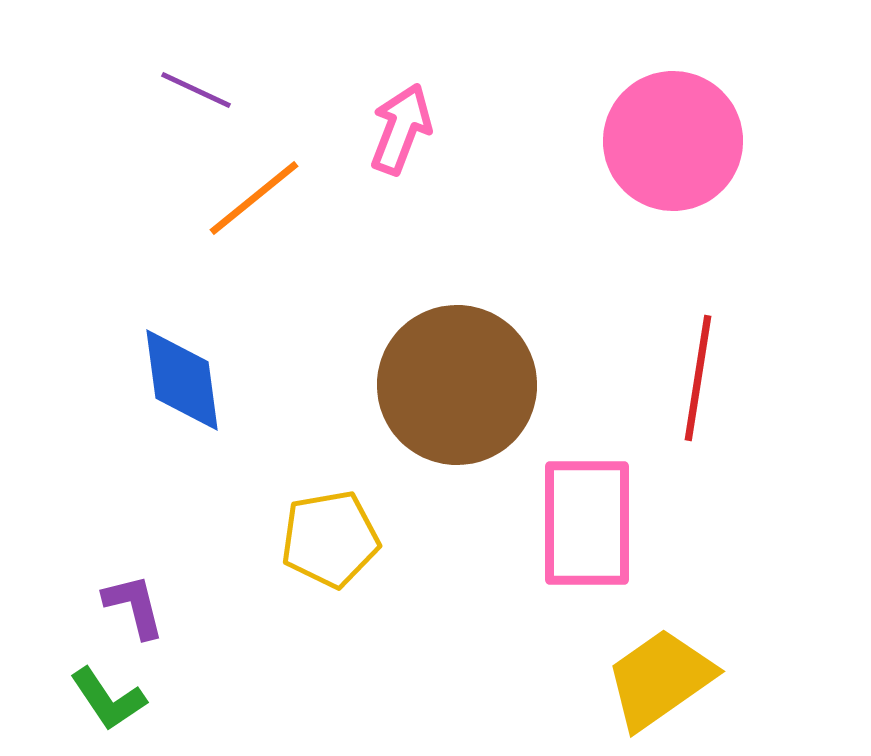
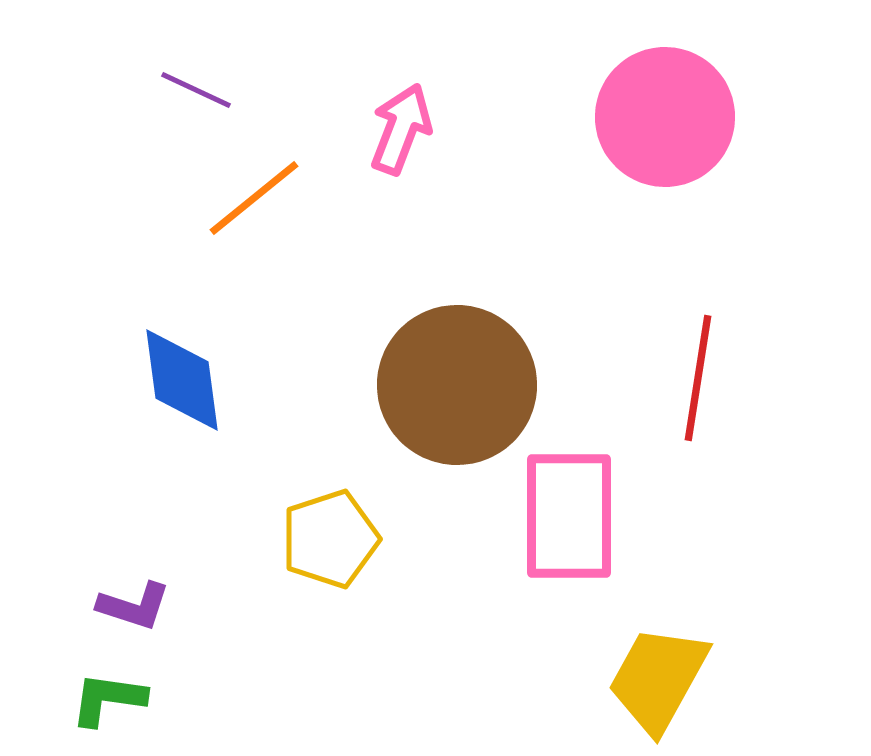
pink circle: moved 8 px left, 24 px up
pink rectangle: moved 18 px left, 7 px up
yellow pentagon: rotated 8 degrees counterclockwise
purple L-shape: rotated 122 degrees clockwise
yellow trapezoid: moved 2 px left; rotated 26 degrees counterclockwise
green L-shape: rotated 132 degrees clockwise
